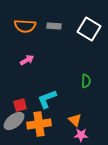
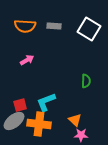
cyan L-shape: moved 1 px left, 3 px down
orange cross: rotated 15 degrees clockwise
